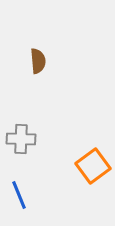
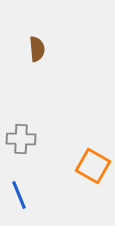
brown semicircle: moved 1 px left, 12 px up
orange square: rotated 24 degrees counterclockwise
